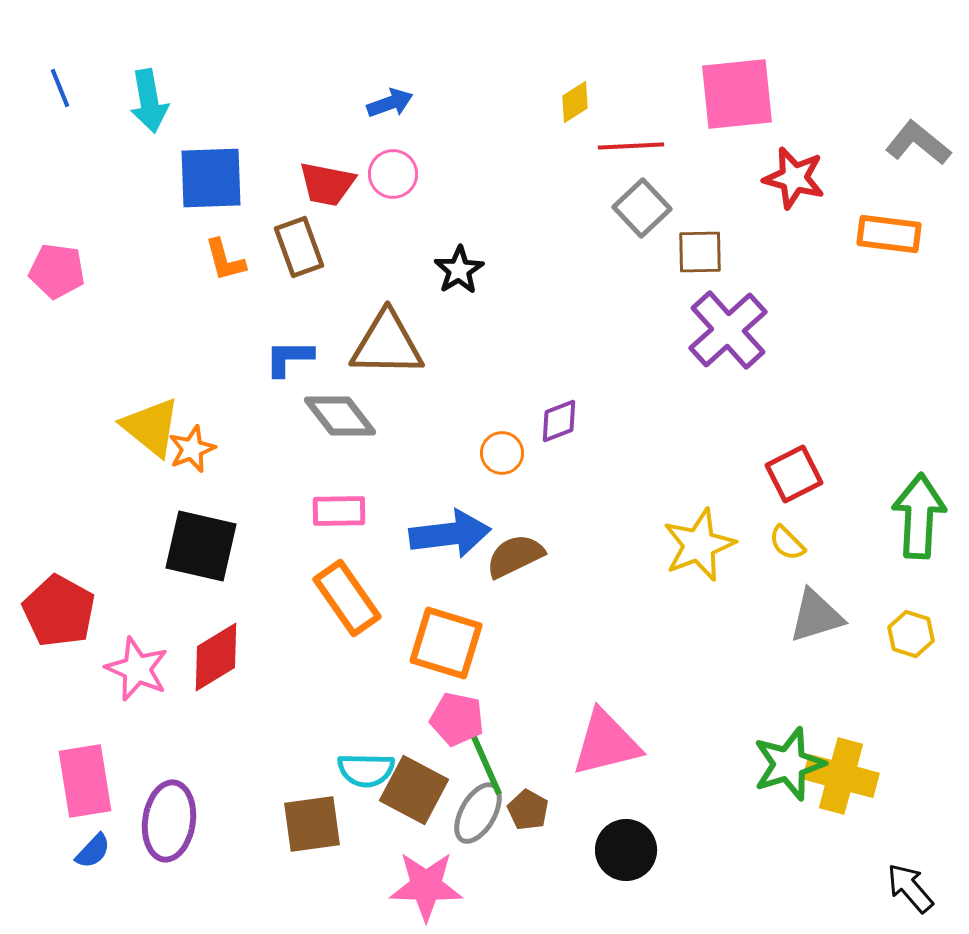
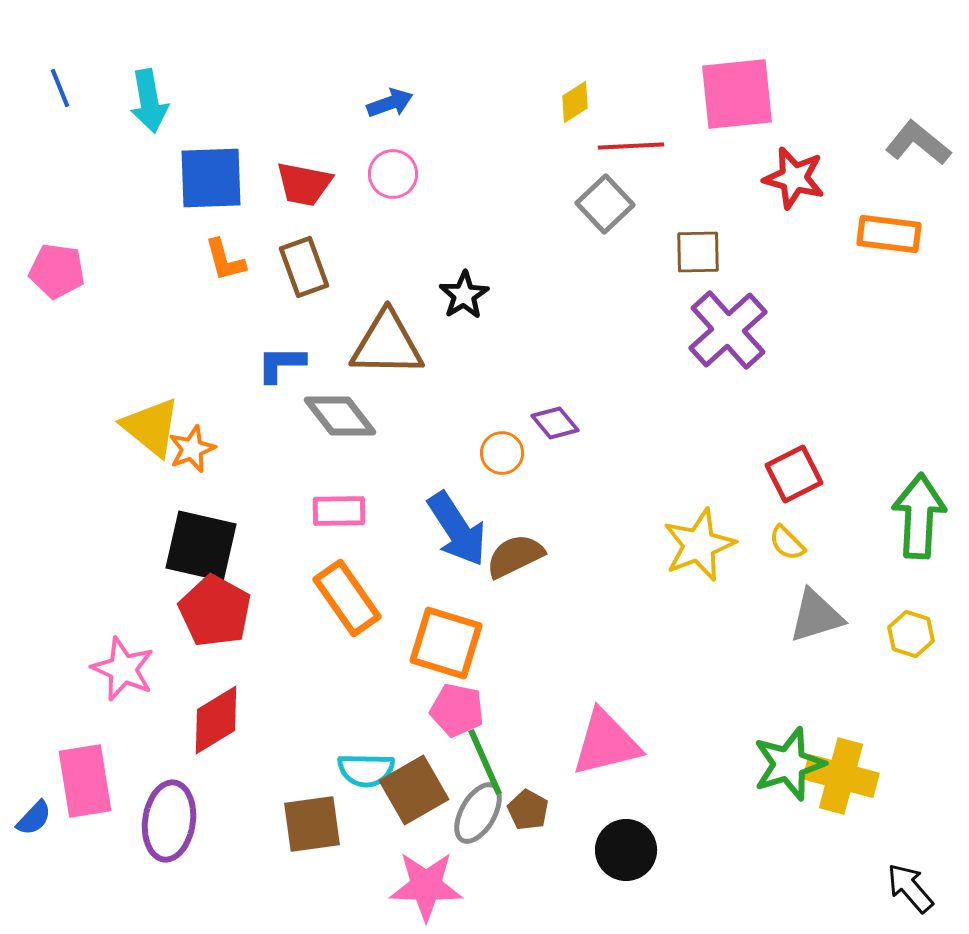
red trapezoid at (327, 184): moved 23 px left
gray square at (642, 208): moved 37 px left, 4 px up
brown rectangle at (299, 247): moved 5 px right, 20 px down
brown square at (700, 252): moved 2 px left
black star at (459, 270): moved 5 px right, 25 px down
blue L-shape at (289, 358): moved 8 px left, 6 px down
purple diamond at (559, 421): moved 4 px left, 2 px down; rotated 72 degrees clockwise
blue arrow at (450, 534): moved 7 px right, 5 px up; rotated 64 degrees clockwise
red pentagon at (59, 611): moved 156 px right
red diamond at (216, 657): moved 63 px down
pink star at (137, 669): moved 14 px left
pink pentagon at (457, 719): moved 9 px up
brown square at (414, 790): rotated 32 degrees clockwise
blue semicircle at (93, 851): moved 59 px left, 33 px up
